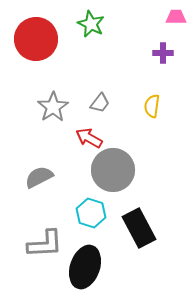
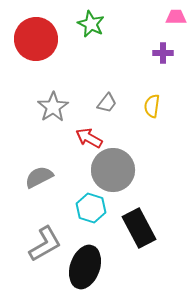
gray trapezoid: moved 7 px right
cyan hexagon: moved 5 px up
gray L-shape: rotated 27 degrees counterclockwise
